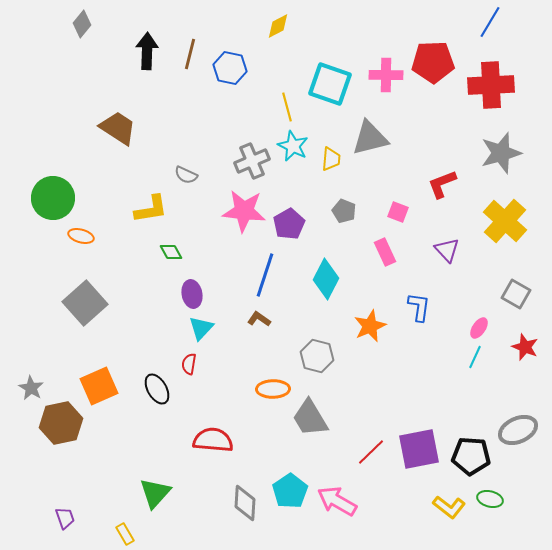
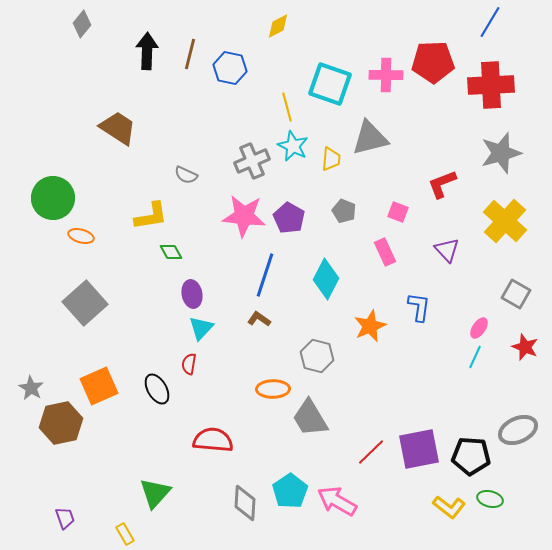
yellow L-shape at (151, 209): moved 7 px down
pink star at (244, 211): moved 5 px down
purple pentagon at (289, 224): moved 6 px up; rotated 12 degrees counterclockwise
